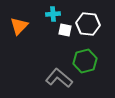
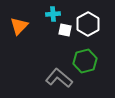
white hexagon: rotated 25 degrees clockwise
